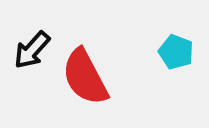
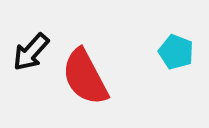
black arrow: moved 1 px left, 2 px down
